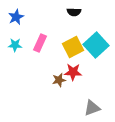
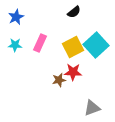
black semicircle: rotated 40 degrees counterclockwise
